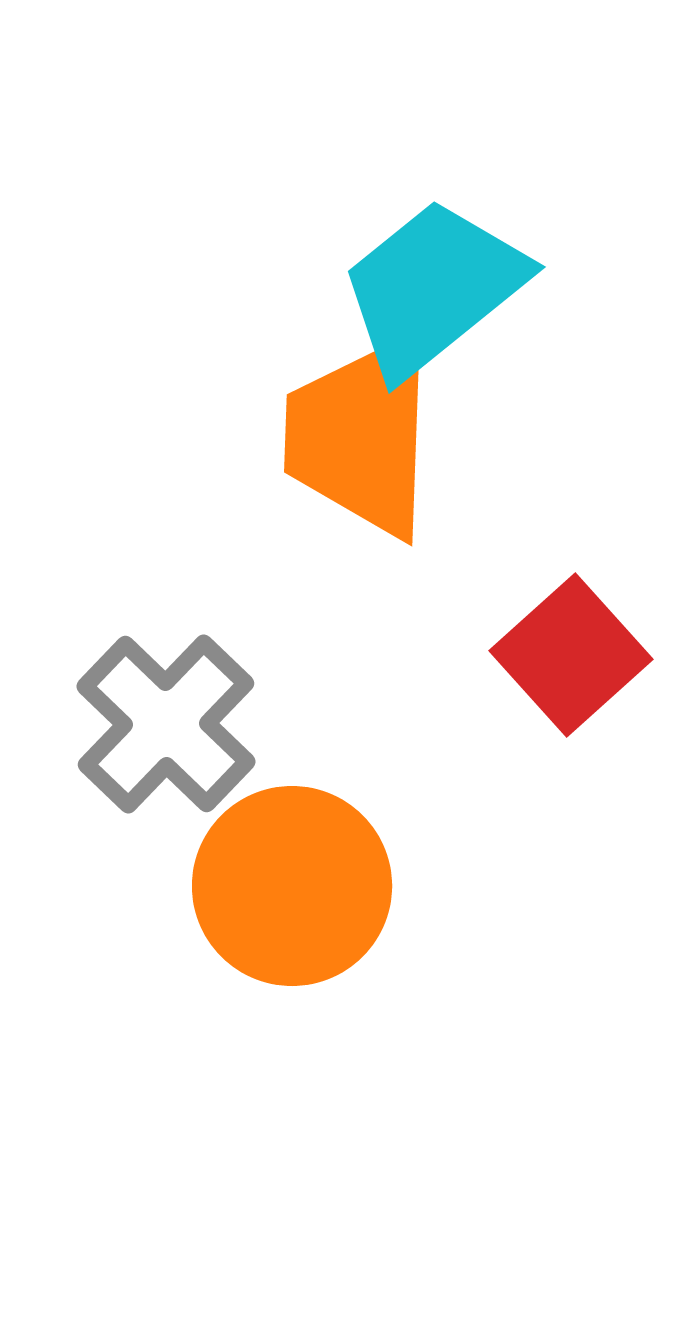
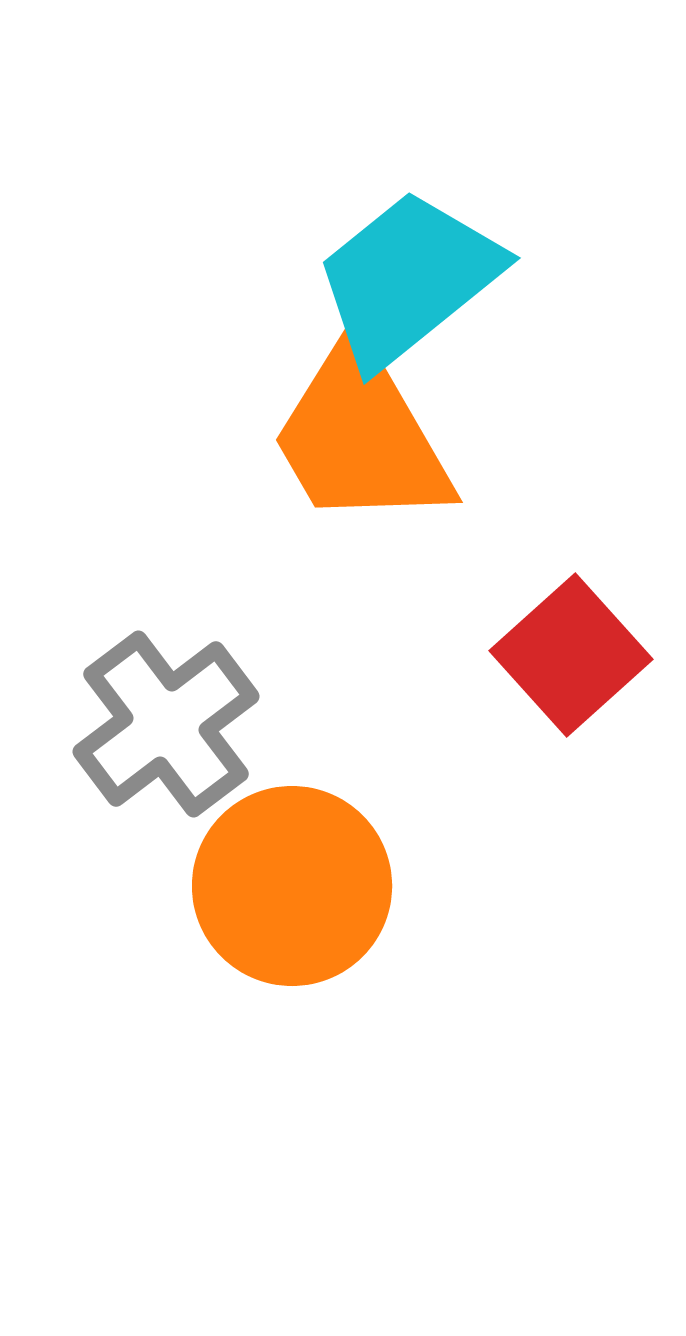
cyan trapezoid: moved 25 px left, 9 px up
orange trapezoid: rotated 32 degrees counterclockwise
gray cross: rotated 9 degrees clockwise
